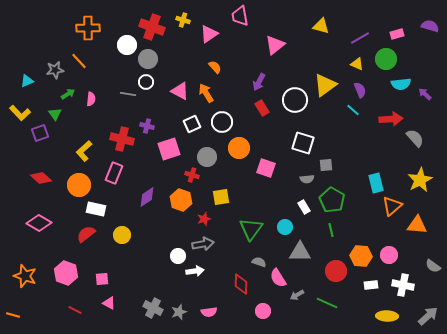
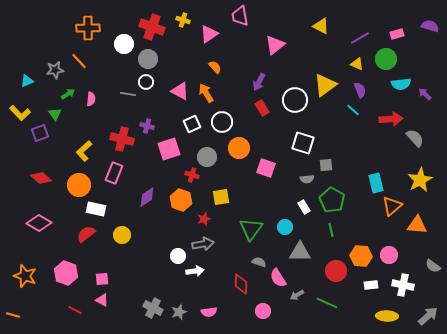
yellow triangle at (321, 26): rotated 12 degrees clockwise
white circle at (127, 45): moved 3 px left, 1 px up
pink triangle at (109, 303): moved 7 px left, 3 px up
